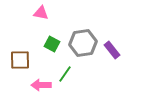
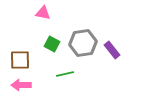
pink triangle: moved 2 px right
green line: rotated 42 degrees clockwise
pink arrow: moved 20 px left
